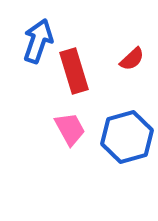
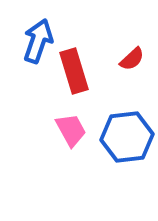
pink trapezoid: moved 1 px right, 1 px down
blue hexagon: rotated 9 degrees clockwise
